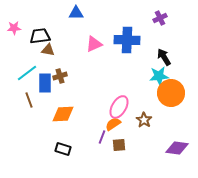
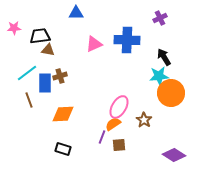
purple diamond: moved 3 px left, 7 px down; rotated 25 degrees clockwise
